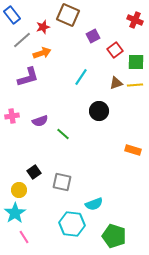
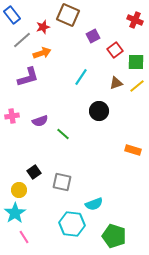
yellow line: moved 2 px right, 1 px down; rotated 35 degrees counterclockwise
